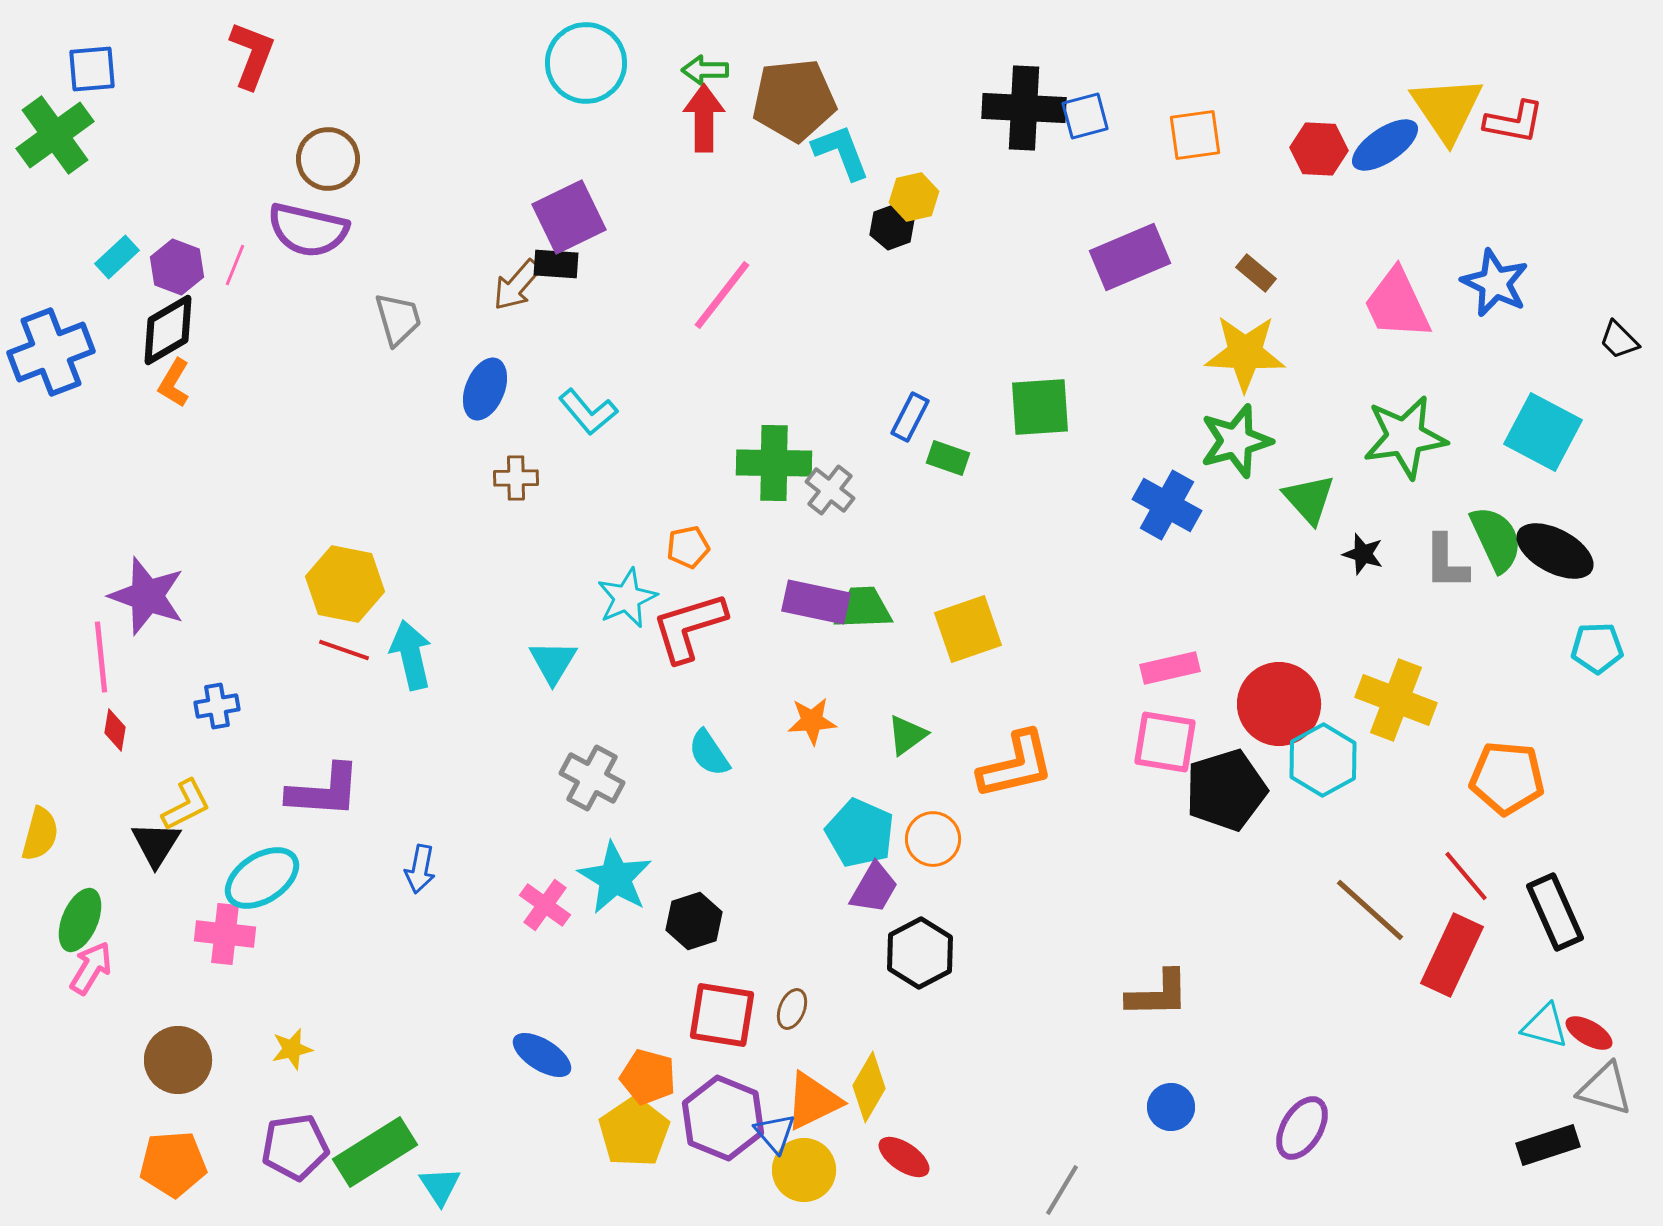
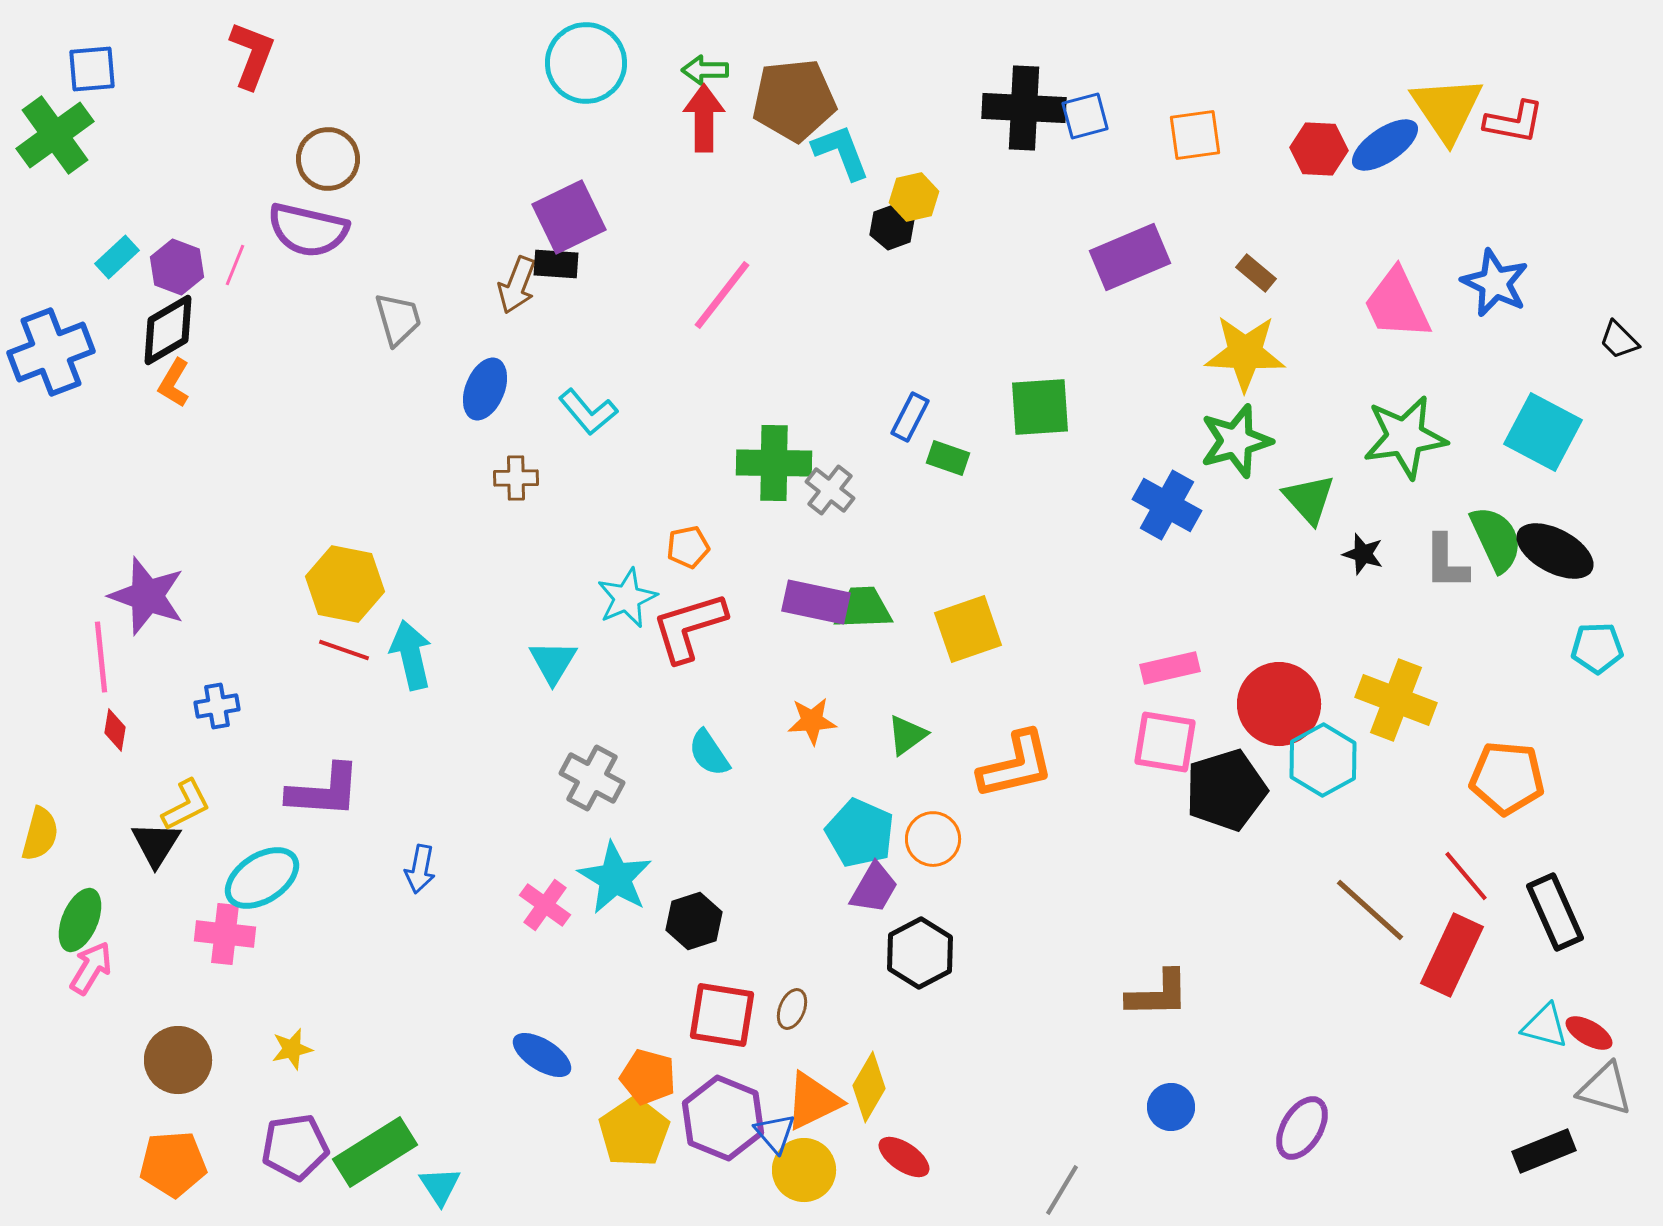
brown arrow at (517, 285): rotated 20 degrees counterclockwise
black rectangle at (1548, 1145): moved 4 px left, 6 px down; rotated 4 degrees counterclockwise
